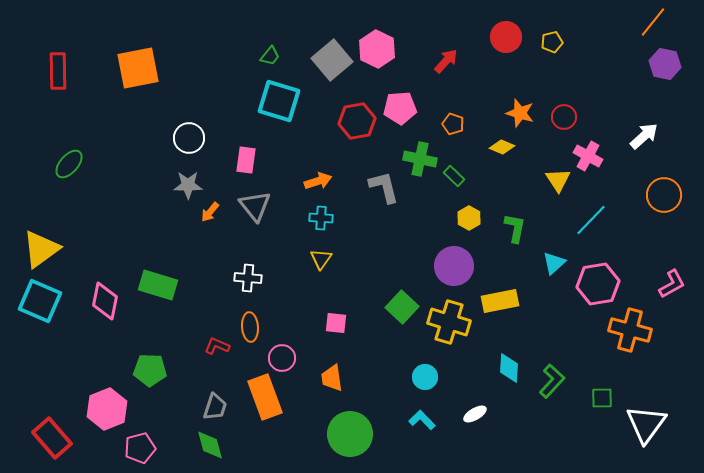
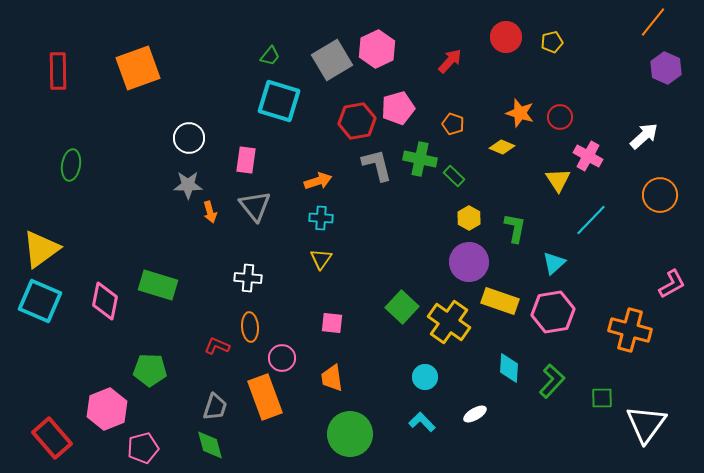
pink hexagon at (377, 49): rotated 9 degrees clockwise
gray square at (332, 60): rotated 9 degrees clockwise
red arrow at (446, 61): moved 4 px right
purple hexagon at (665, 64): moved 1 px right, 4 px down; rotated 12 degrees clockwise
orange square at (138, 68): rotated 9 degrees counterclockwise
pink pentagon at (400, 108): moved 2 px left; rotated 12 degrees counterclockwise
red circle at (564, 117): moved 4 px left
green ellipse at (69, 164): moved 2 px right, 1 px down; rotated 32 degrees counterclockwise
gray L-shape at (384, 187): moved 7 px left, 22 px up
orange circle at (664, 195): moved 4 px left
orange arrow at (210, 212): rotated 55 degrees counterclockwise
purple circle at (454, 266): moved 15 px right, 4 px up
pink hexagon at (598, 284): moved 45 px left, 28 px down
yellow rectangle at (500, 301): rotated 30 degrees clockwise
yellow cross at (449, 322): rotated 18 degrees clockwise
pink square at (336, 323): moved 4 px left
cyan L-shape at (422, 420): moved 2 px down
pink pentagon at (140, 448): moved 3 px right
